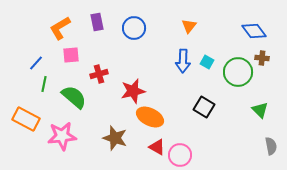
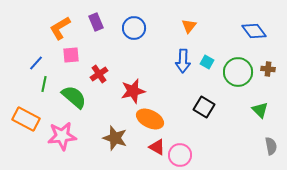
purple rectangle: moved 1 px left; rotated 12 degrees counterclockwise
brown cross: moved 6 px right, 11 px down
red cross: rotated 18 degrees counterclockwise
orange ellipse: moved 2 px down
